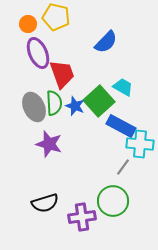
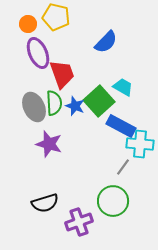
purple cross: moved 3 px left, 5 px down; rotated 12 degrees counterclockwise
